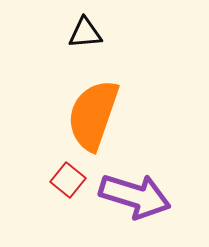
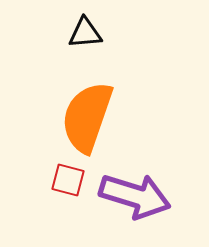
orange semicircle: moved 6 px left, 2 px down
red square: rotated 24 degrees counterclockwise
